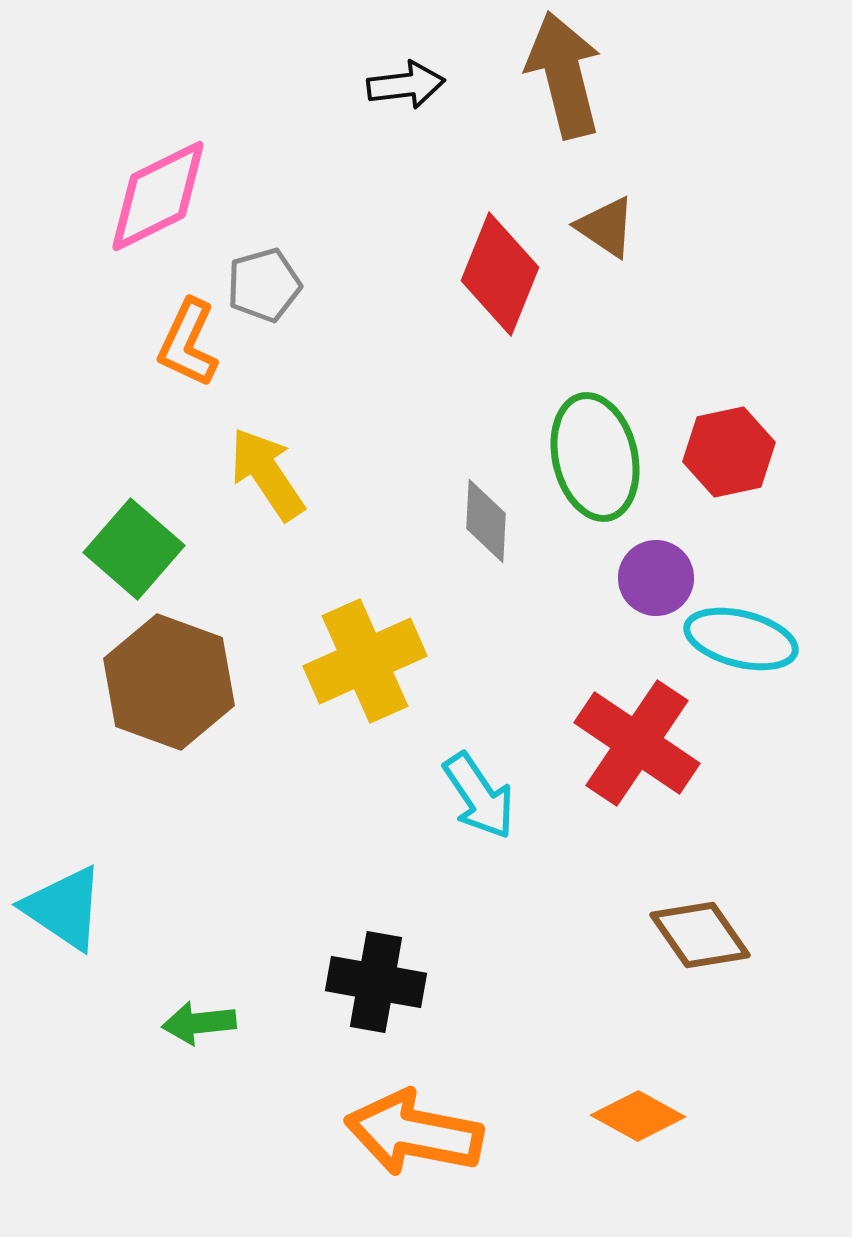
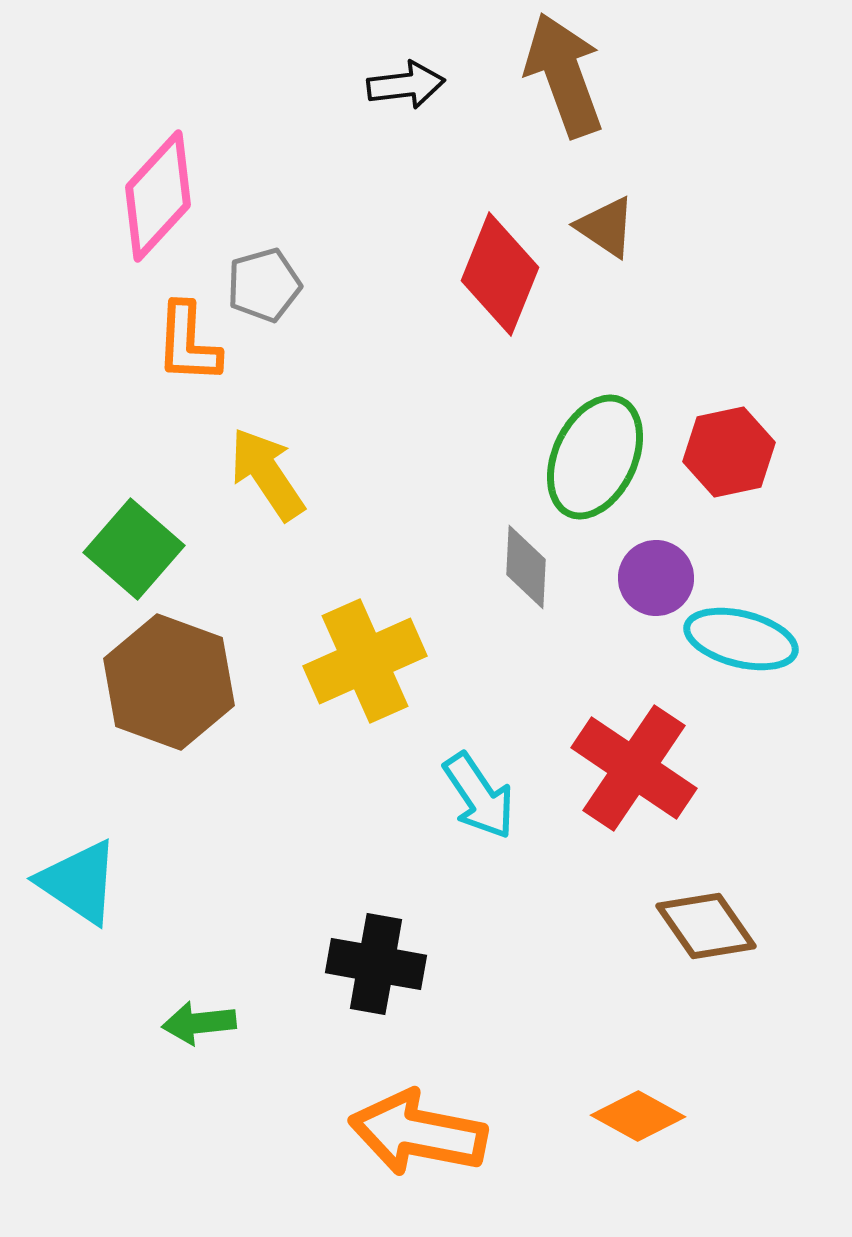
brown arrow: rotated 6 degrees counterclockwise
pink diamond: rotated 21 degrees counterclockwise
orange L-shape: rotated 22 degrees counterclockwise
green ellipse: rotated 38 degrees clockwise
gray diamond: moved 40 px right, 46 px down
red cross: moved 3 px left, 25 px down
cyan triangle: moved 15 px right, 26 px up
brown diamond: moved 6 px right, 9 px up
black cross: moved 18 px up
orange arrow: moved 4 px right
